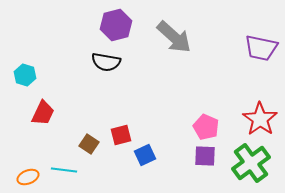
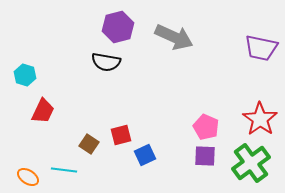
purple hexagon: moved 2 px right, 2 px down
gray arrow: rotated 18 degrees counterclockwise
red trapezoid: moved 2 px up
orange ellipse: rotated 55 degrees clockwise
